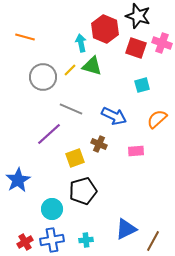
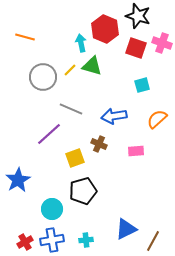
blue arrow: rotated 145 degrees clockwise
